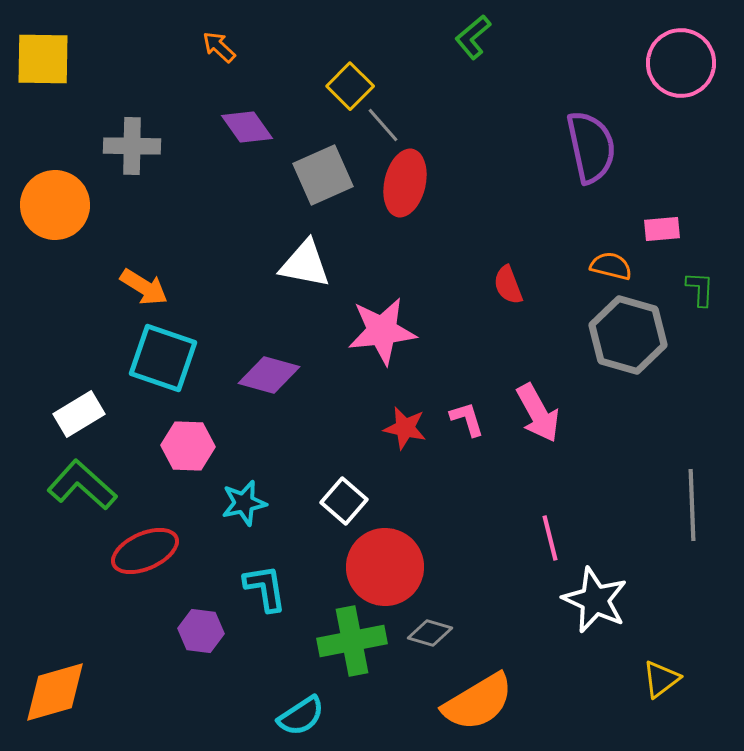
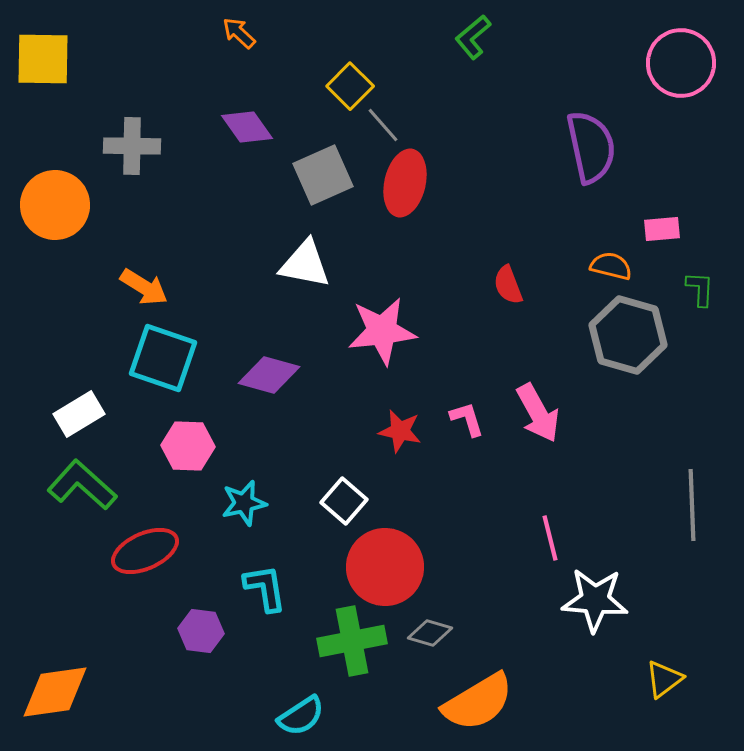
orange arrow at (219, 47): moved 20 px right, 14 px up
red star at (405, 428): moved 5 px left, 3 px down
white star at (595, 600): rotated 20 degrees counterclockwise
yellow triangle at (661, 679): moved 3 px right
orange diamond at (55, 692): rotated 8 degrees clockwise
